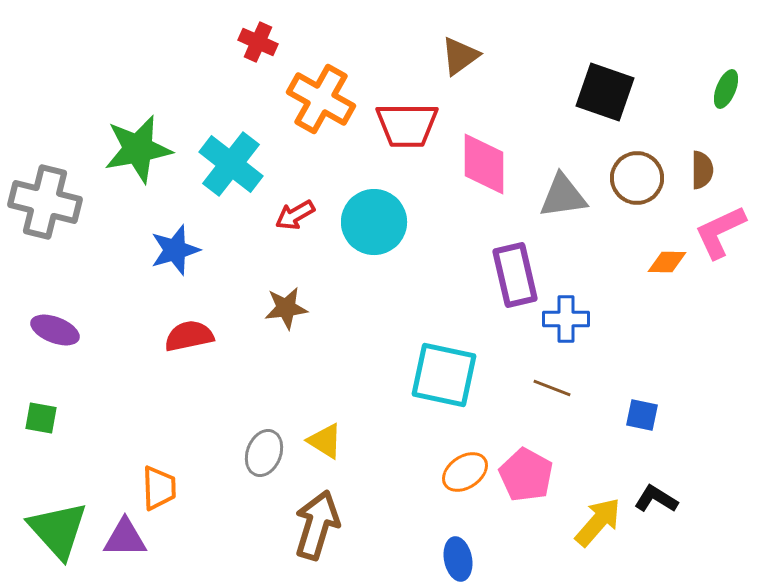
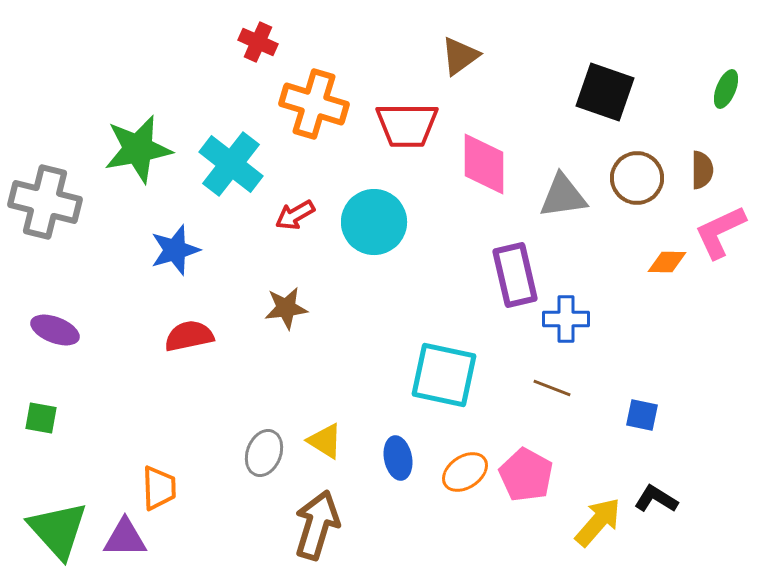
orange cross: moved 7 px left, 5 px down; rotated 12 degrees counterclockwise
blue ellipse: moved 60 px left, 101 px up
